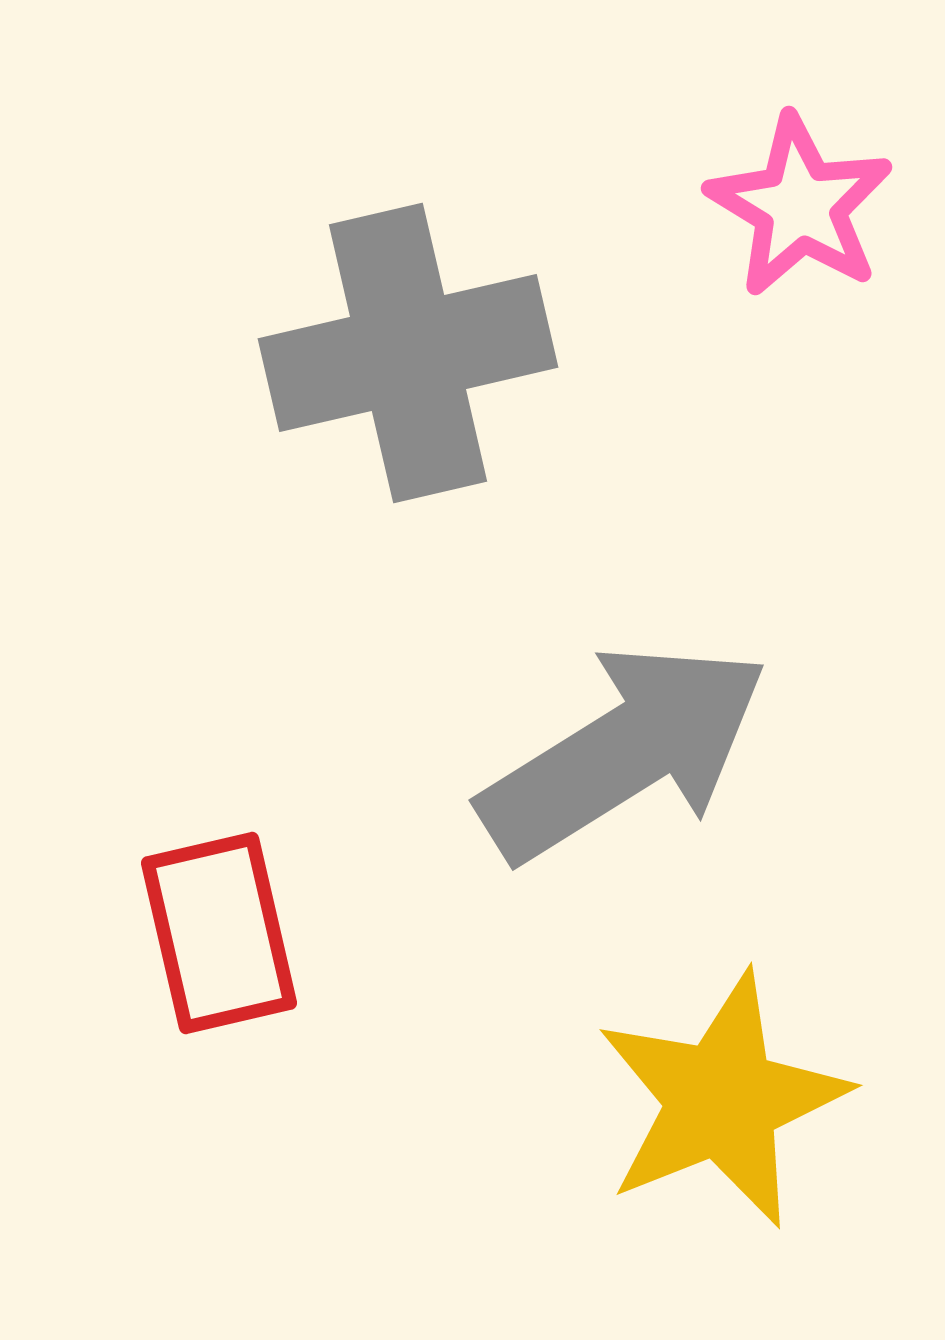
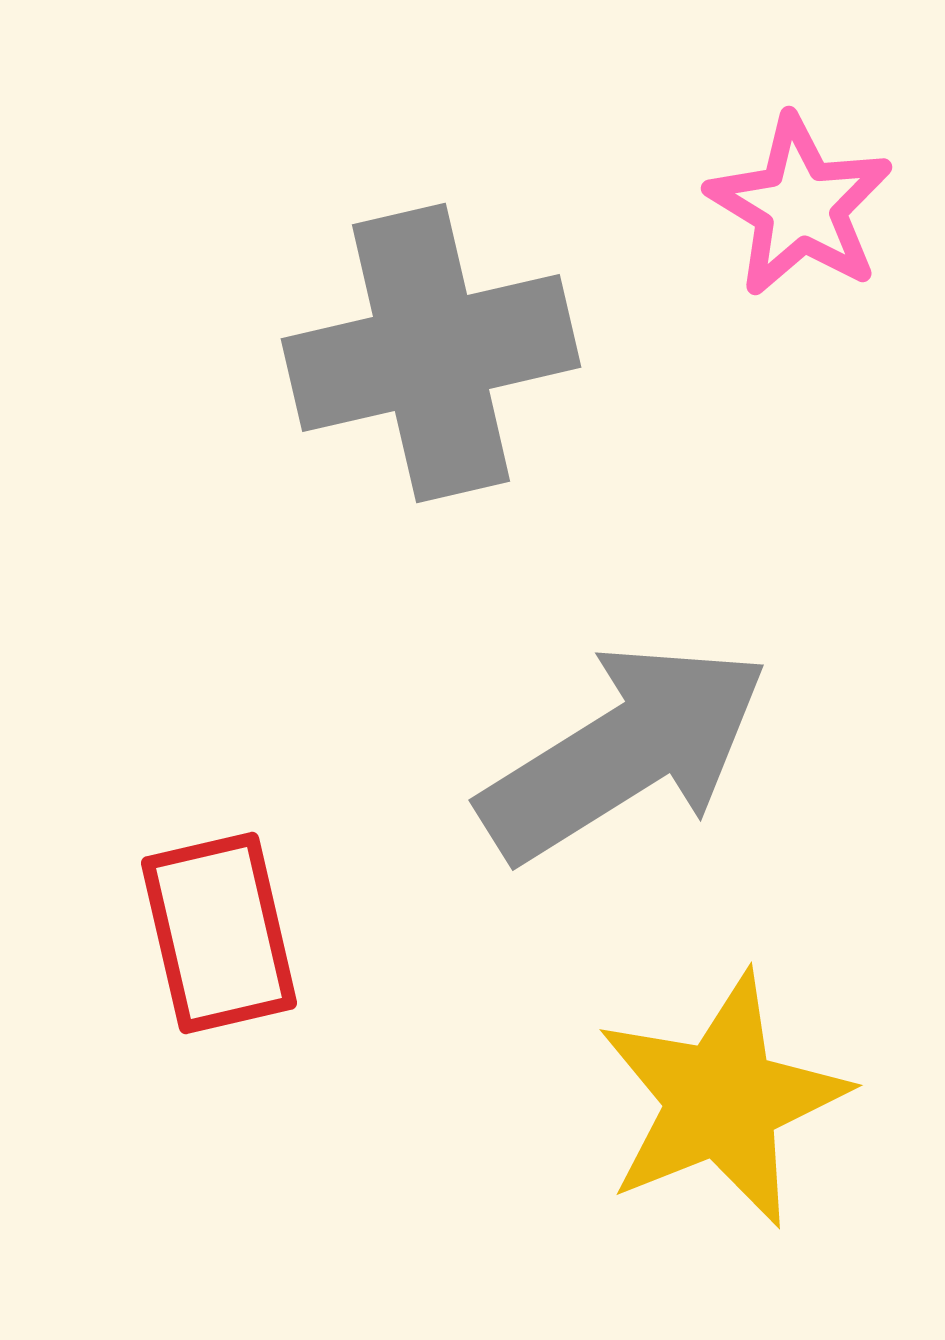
gray cross: moved 23 px right
